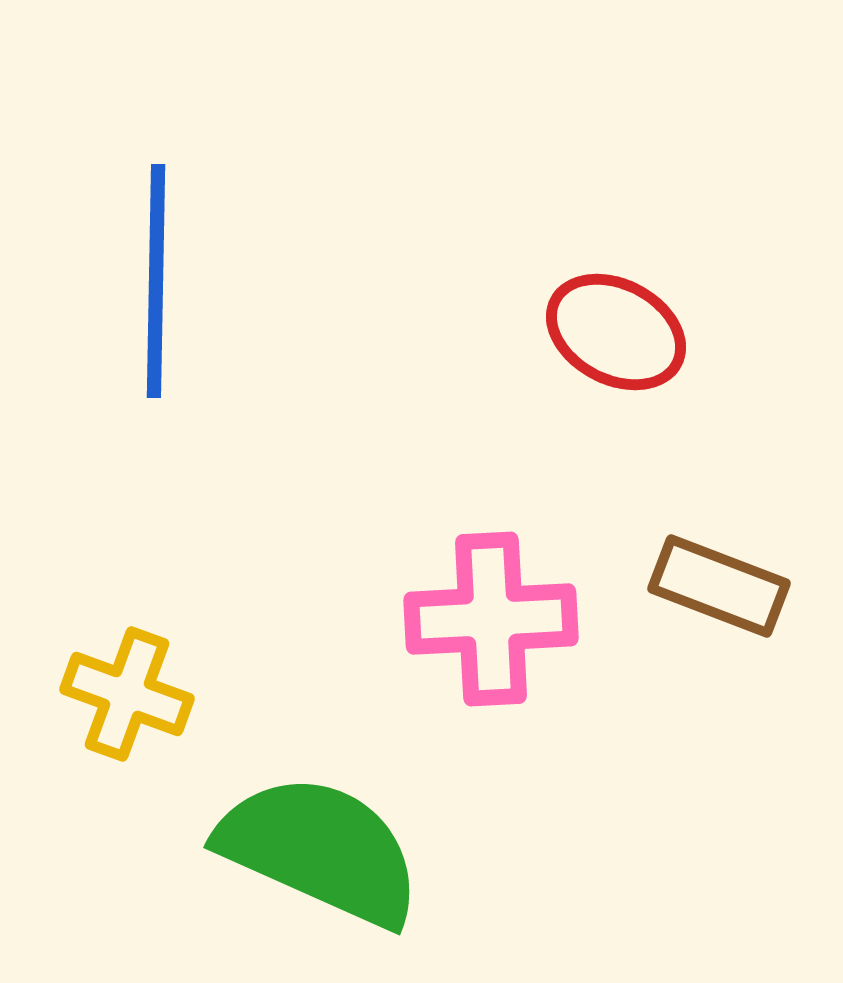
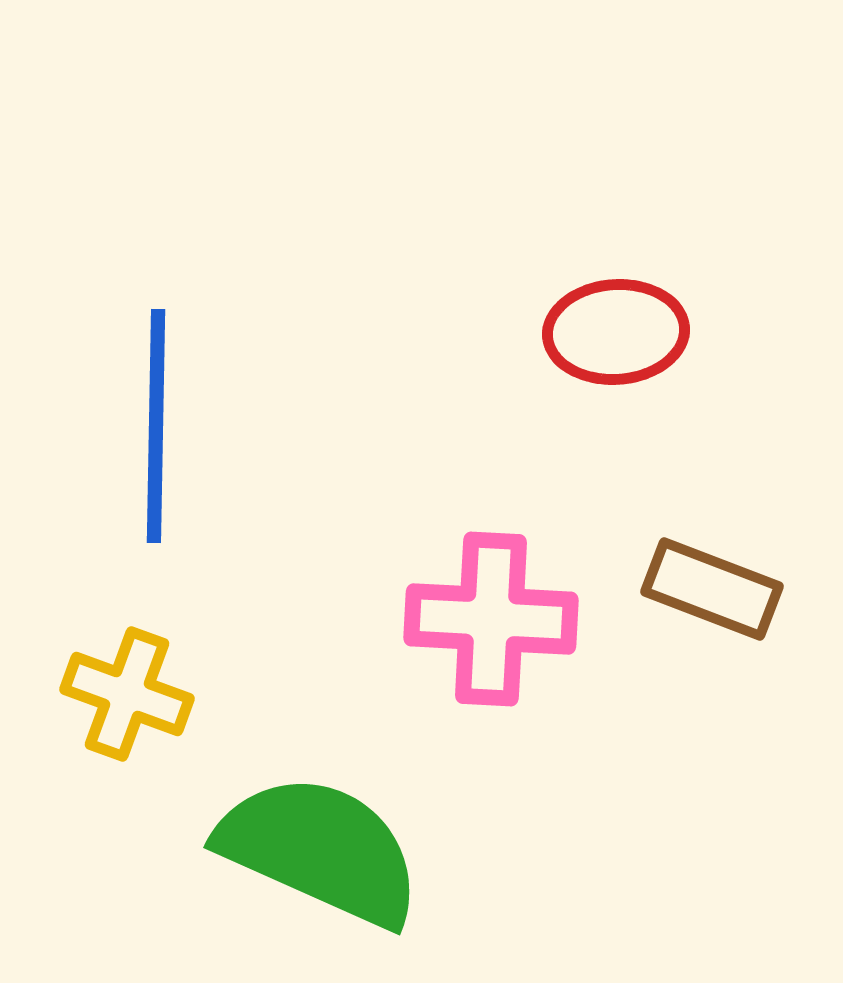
blue line: moved 145 px down
red ellipse: rotated 32 degrees counterclockwise
brown rectangle: moved 7 px left, 3 px down
pink cross: rotated 6 degrees clockwise
